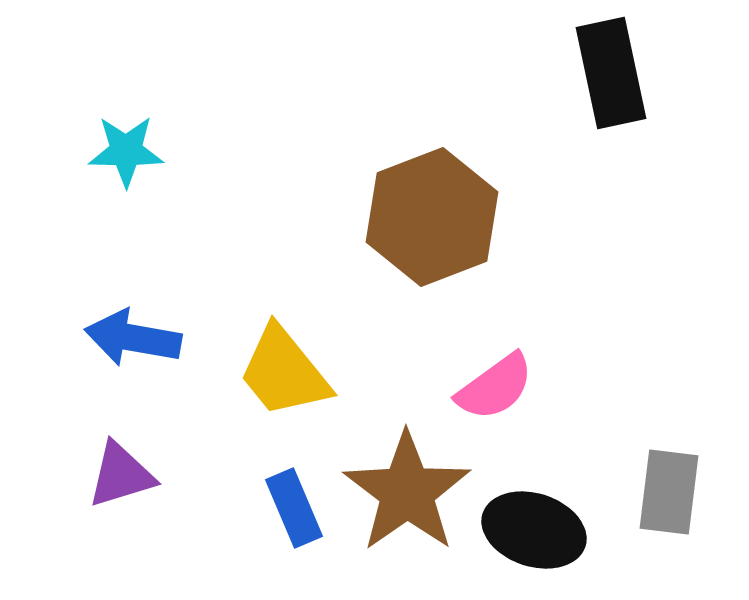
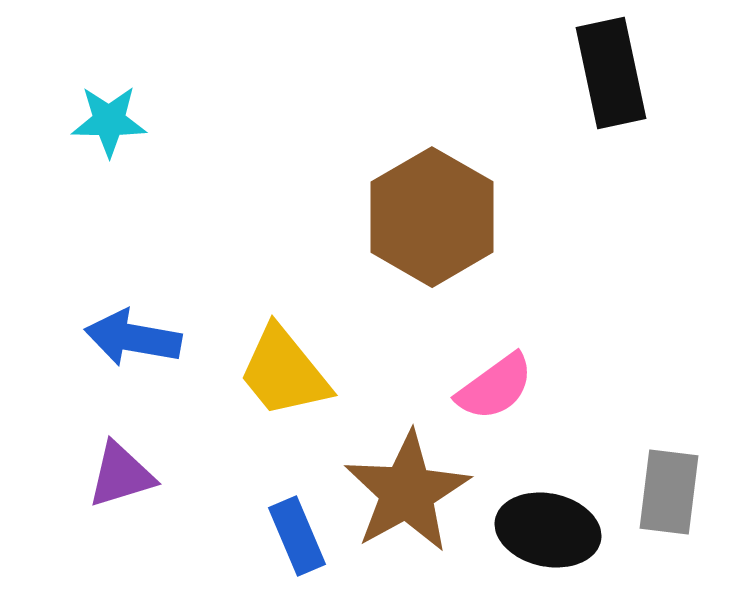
cyan star: moved 17 px left, 30 px up
brown hexagon: rotated 9 degrees counterclockwise
brown star: rotated 6 degrees clockwise
blue rectangle: moved 3 px right, 28 px down
black ellipse: moved 14 px right; rotated 6 degrees counterclockwise
